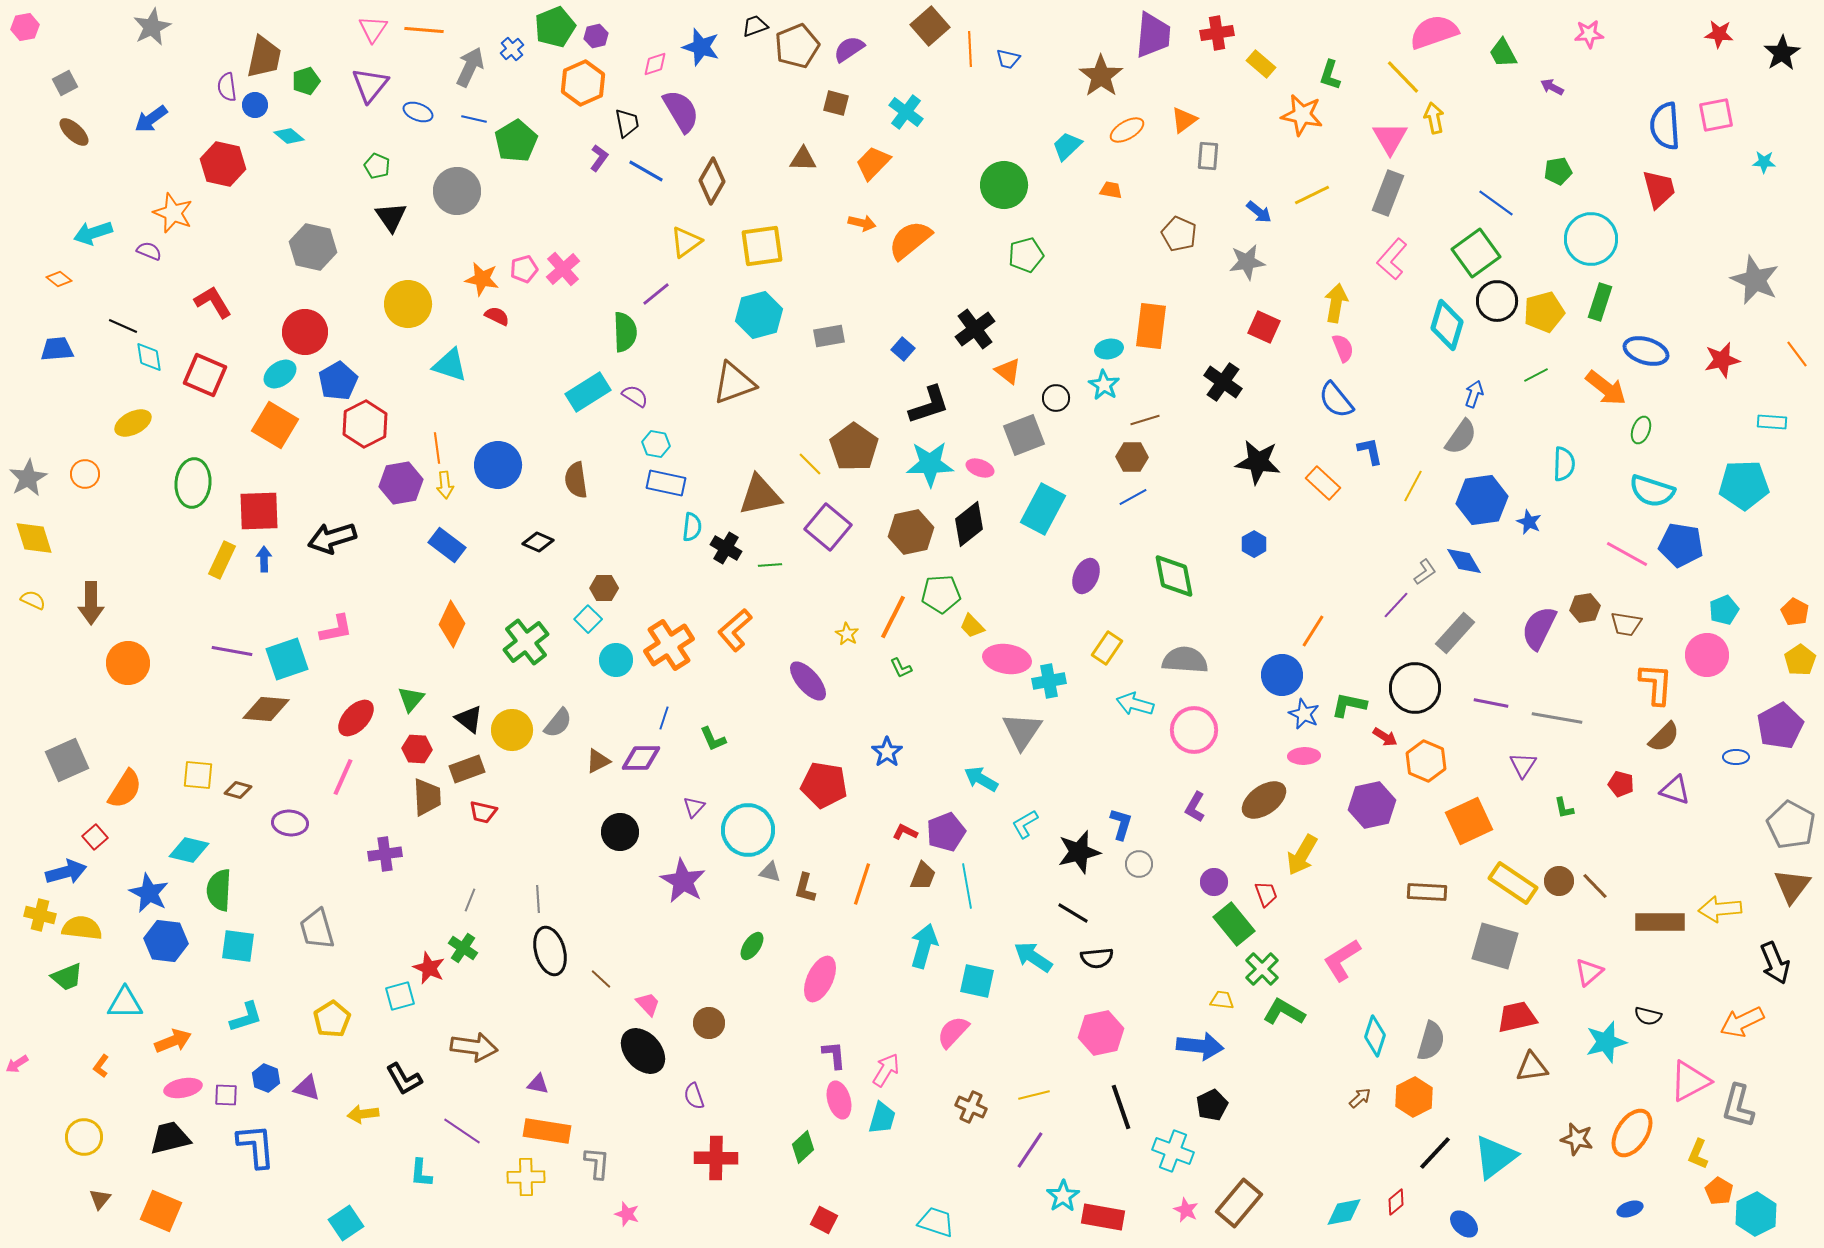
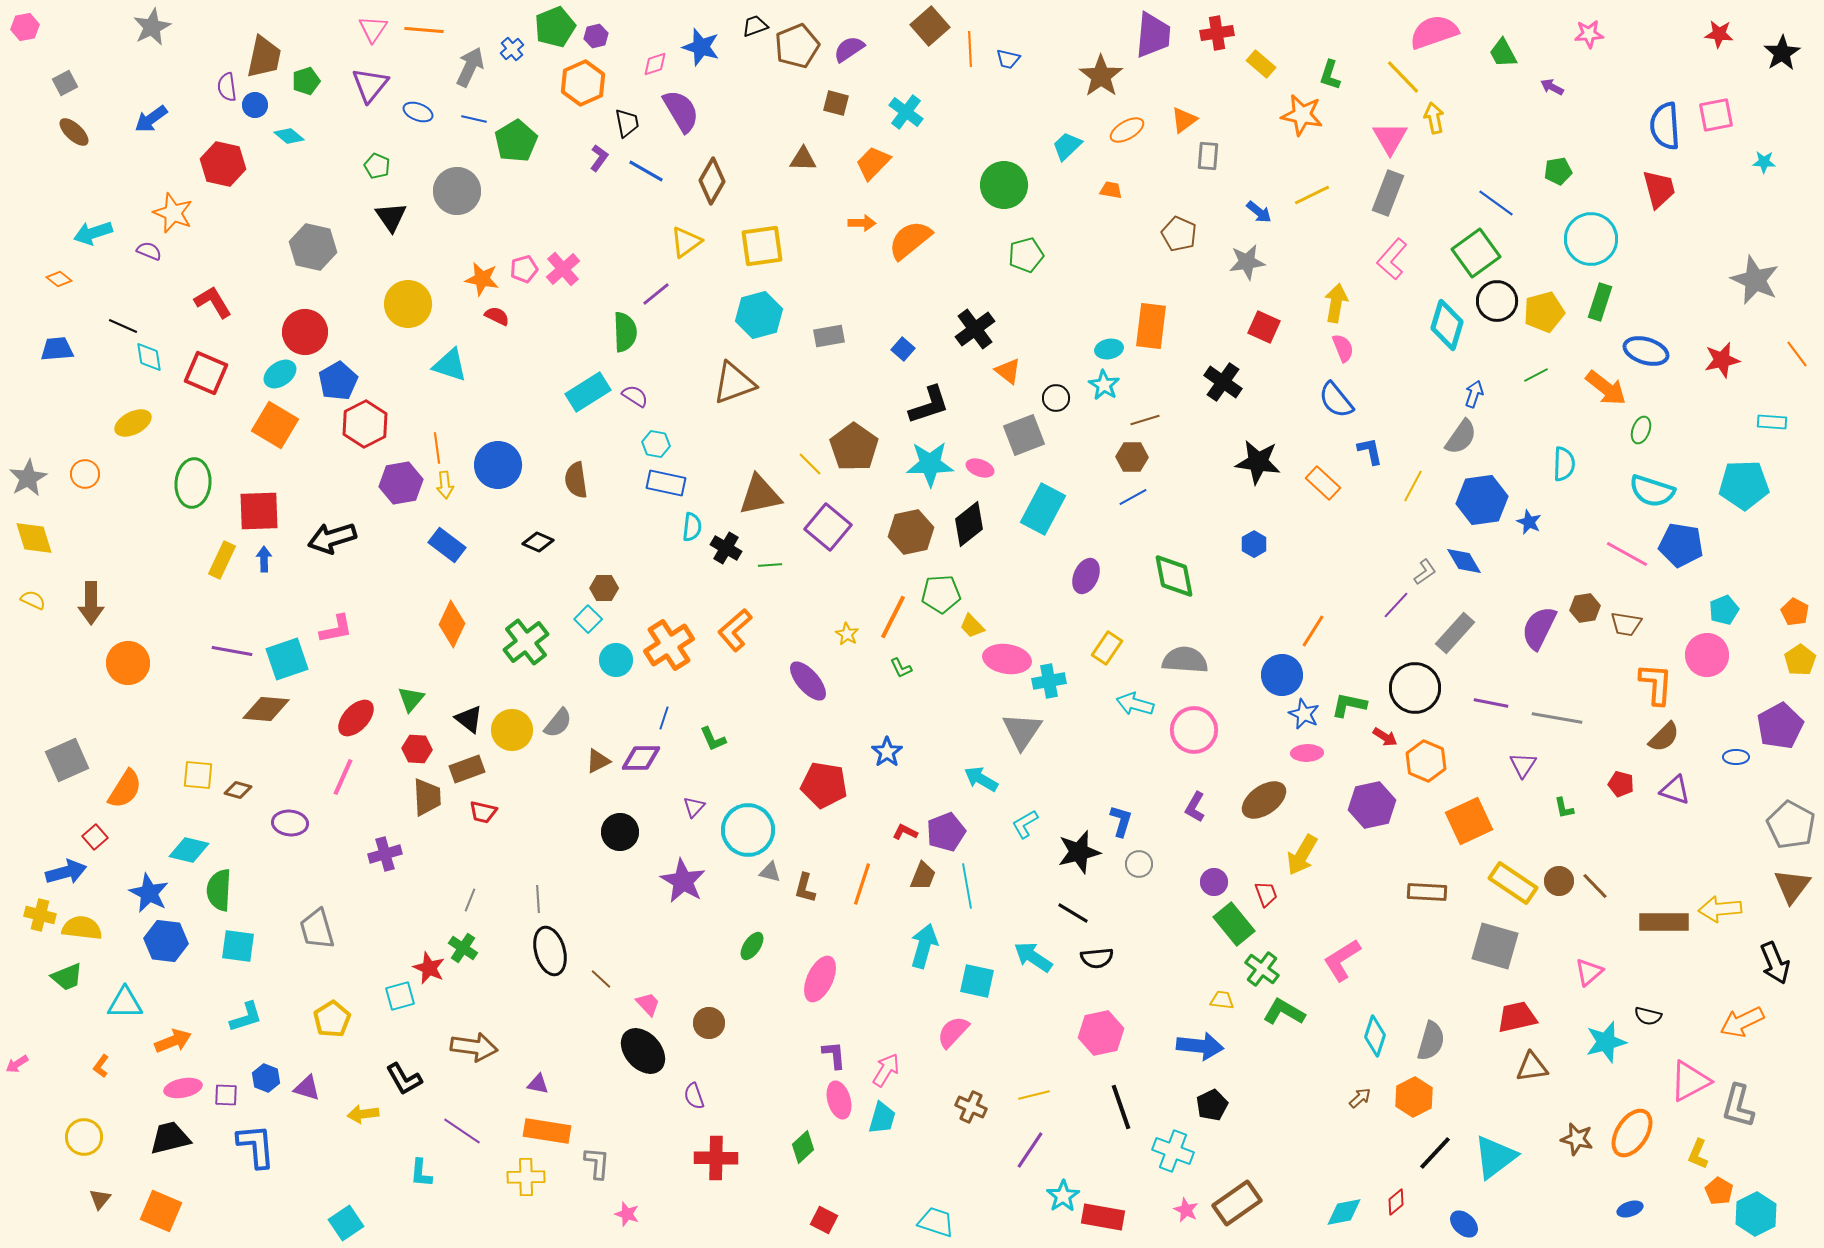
orange arrow at (862, 223): rotated 12 degrees counterclockwise
red square at (205, 375): moved 1 px right, 2 px up
pink ellipse at (1304, 756): moved 3 px right, 3 px up
blue L-shape at (1121, 824): moved 3 px up
purple cross at (385, 854): rotated 8 degrees counterclockwise
brown rectangle at (1660, 922): moved 4 px right
green cross at (1262, 969): rotated 8 degrees counterclockwise
brown rectangle at (1239, 1203): moved 2 px left; rotated 15 degrees clockwise
